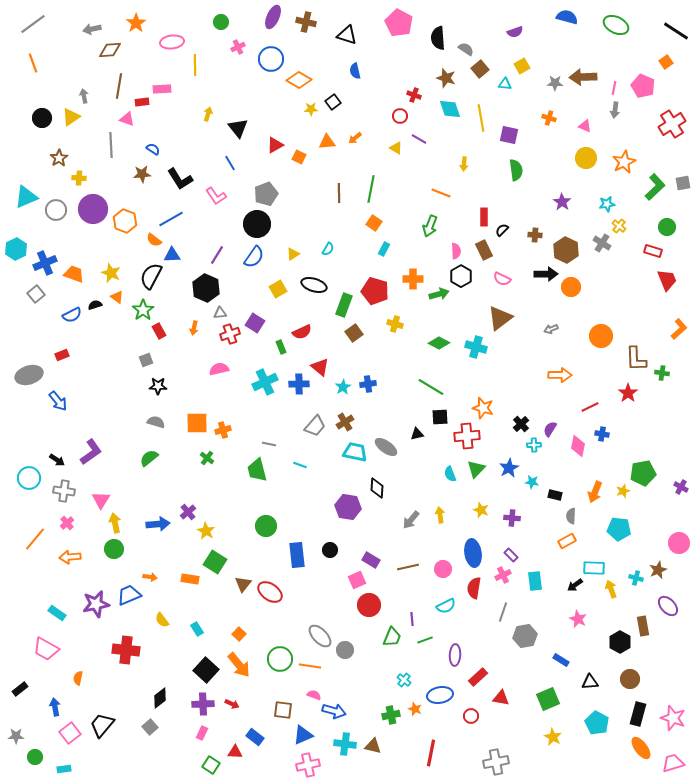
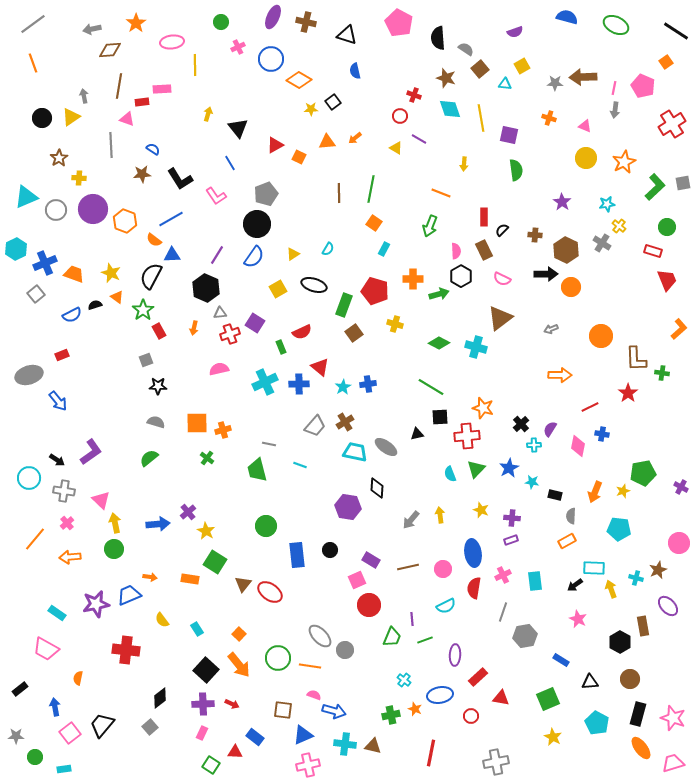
pink triangle at (101, 500): rotated 18 degrees counterclockwise
purple rectangle at (511, 555): moved 15 px up; rotated 64 degrees counterclockwise
green circle at (280, 659): moved 2 px left, 1 px up
